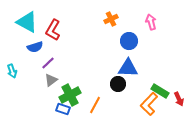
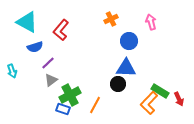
red L-shape: moved 8 px right; rotated 10 degrees clockwise
blue triangle: moved 2 px left
orange L-shape: moved 1 px up
